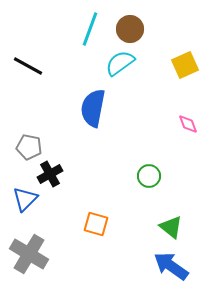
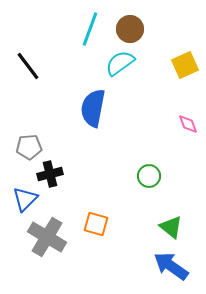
black line: rotated 24 degrees clockwise
gray pentagon: rotated 15 degrees counterclockwise
black cross: rotated 15 degrees clockwise
gray cross: moved 18 px right, 17 px up
